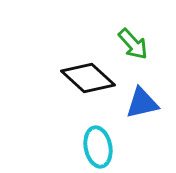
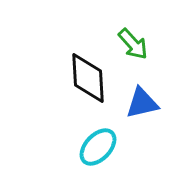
black diamond: rotated 44 degrees clockwise
cyan ellipse: rotated 54 degrees clockwise
